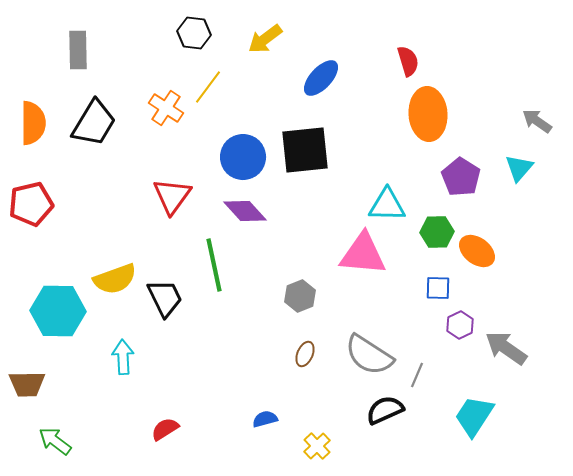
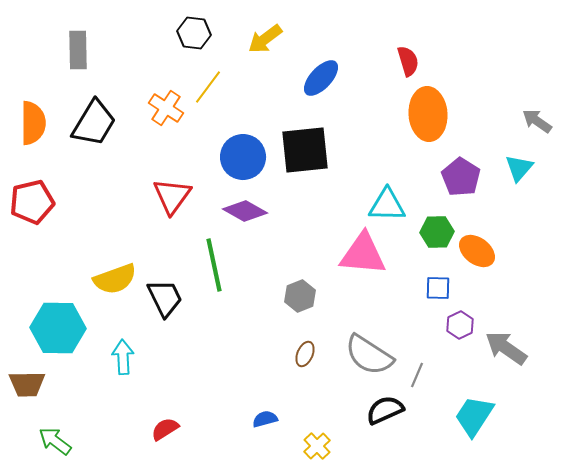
red pentagon at (31, 204): moved 1 px right, 2 px up
purple diamond at (245, 211): rotated 18 degrees counterclockwise
cyan hexagon at (58, 311): moved 17 px down
